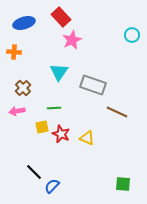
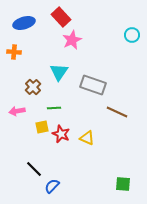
brown cross: moved 10 px right, 1 px up
black line: moved 3 px up
